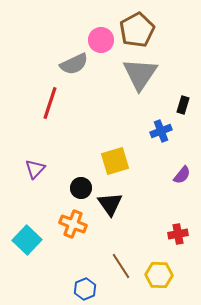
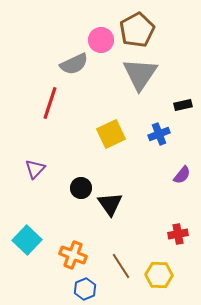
black rectangle: rotated 60 degrees clockwise
blue cross: moved 2 px left, 3 px down
yellow square: moved 4 px left, 27 px up; rotated 8 degrees counterclockwise
orange cross: moved 31 px down
